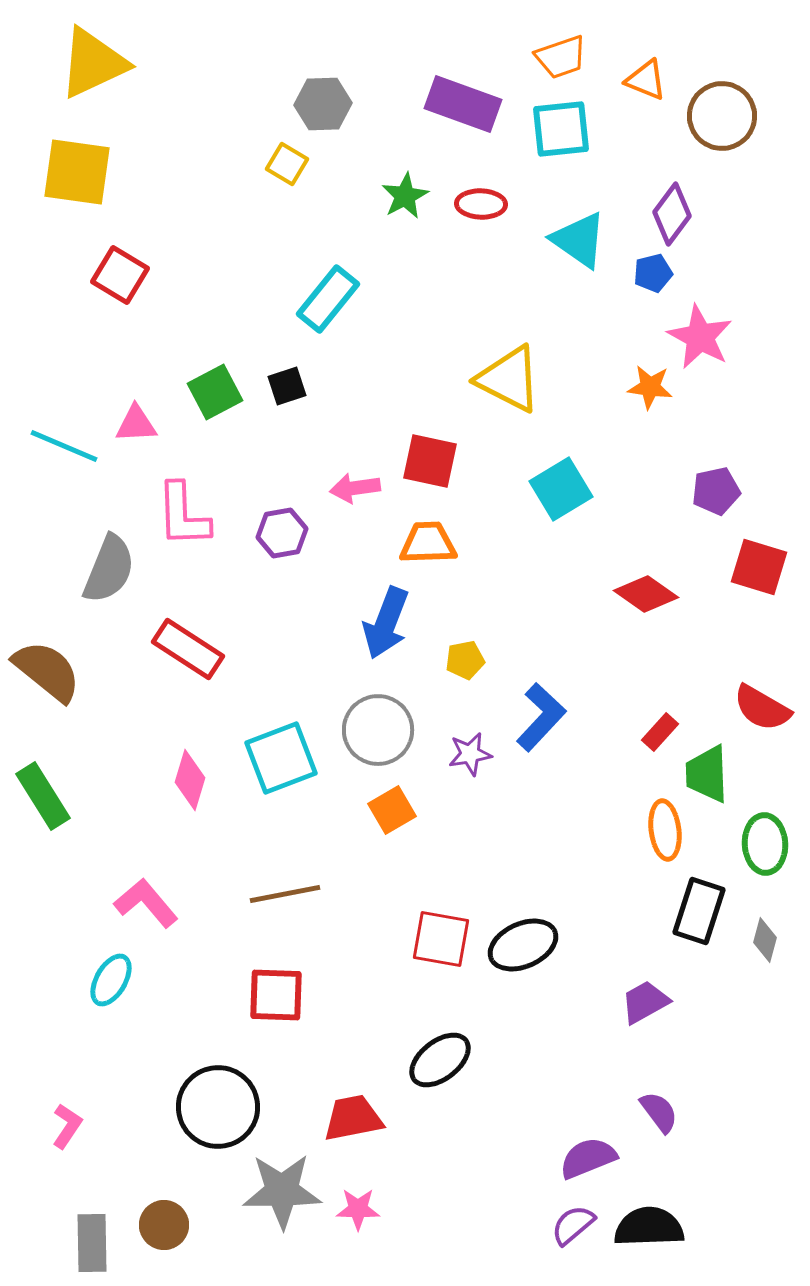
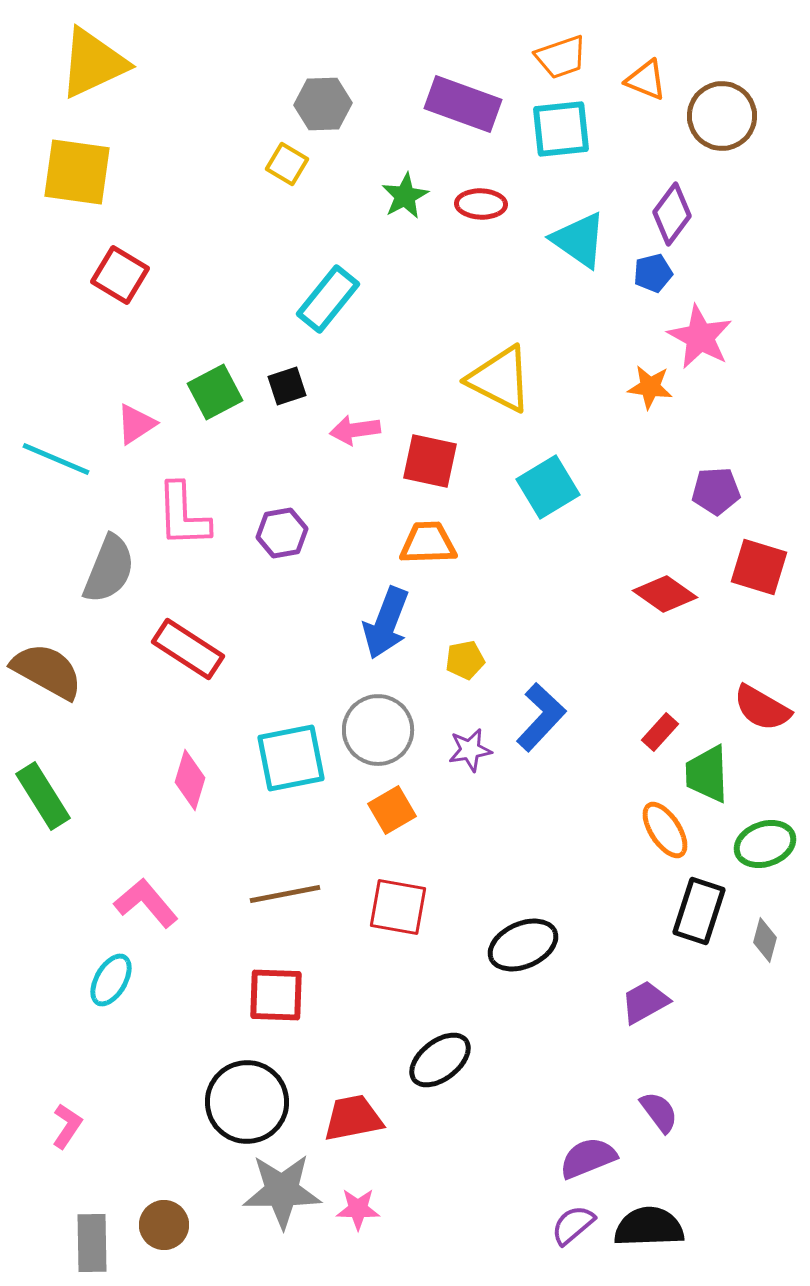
yellow triangle at (509, 379): moved 9 px left
pink triangle at (136, 424): rotated 30 degrees counterclockwise
cyan line at (64, 446): moved 8 px left, 13 px down
pink arrow at (355, 488): moved 58 px up
cyan square at (561, 489): moved 13 px left, 2 px up
purple pentagon at (716, 491): rotated 9 degrees clockwise
red diamond at (646, 594): moved 19 px right
brown semicircle at (47, 671): rotated 10 degrees counterclockwise
purple star at (470, 754): moved 4 px up
cyan square at (281, 758): moved 10 px right; rotated 10 degrees clockwise
orange ellipse at (665, 830): rotated 26 degrees counterclockwise
green ellipse at (765, 844): rotated 74 degrees clockwise
red square at (441, 939): moved 43 px left, 32 px up
black circle at (218, 1107): moved 29 px right, 5 px up
